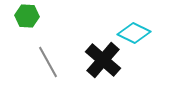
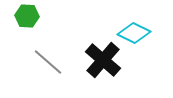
gray line: rotated 20 degrees counterclockwise
